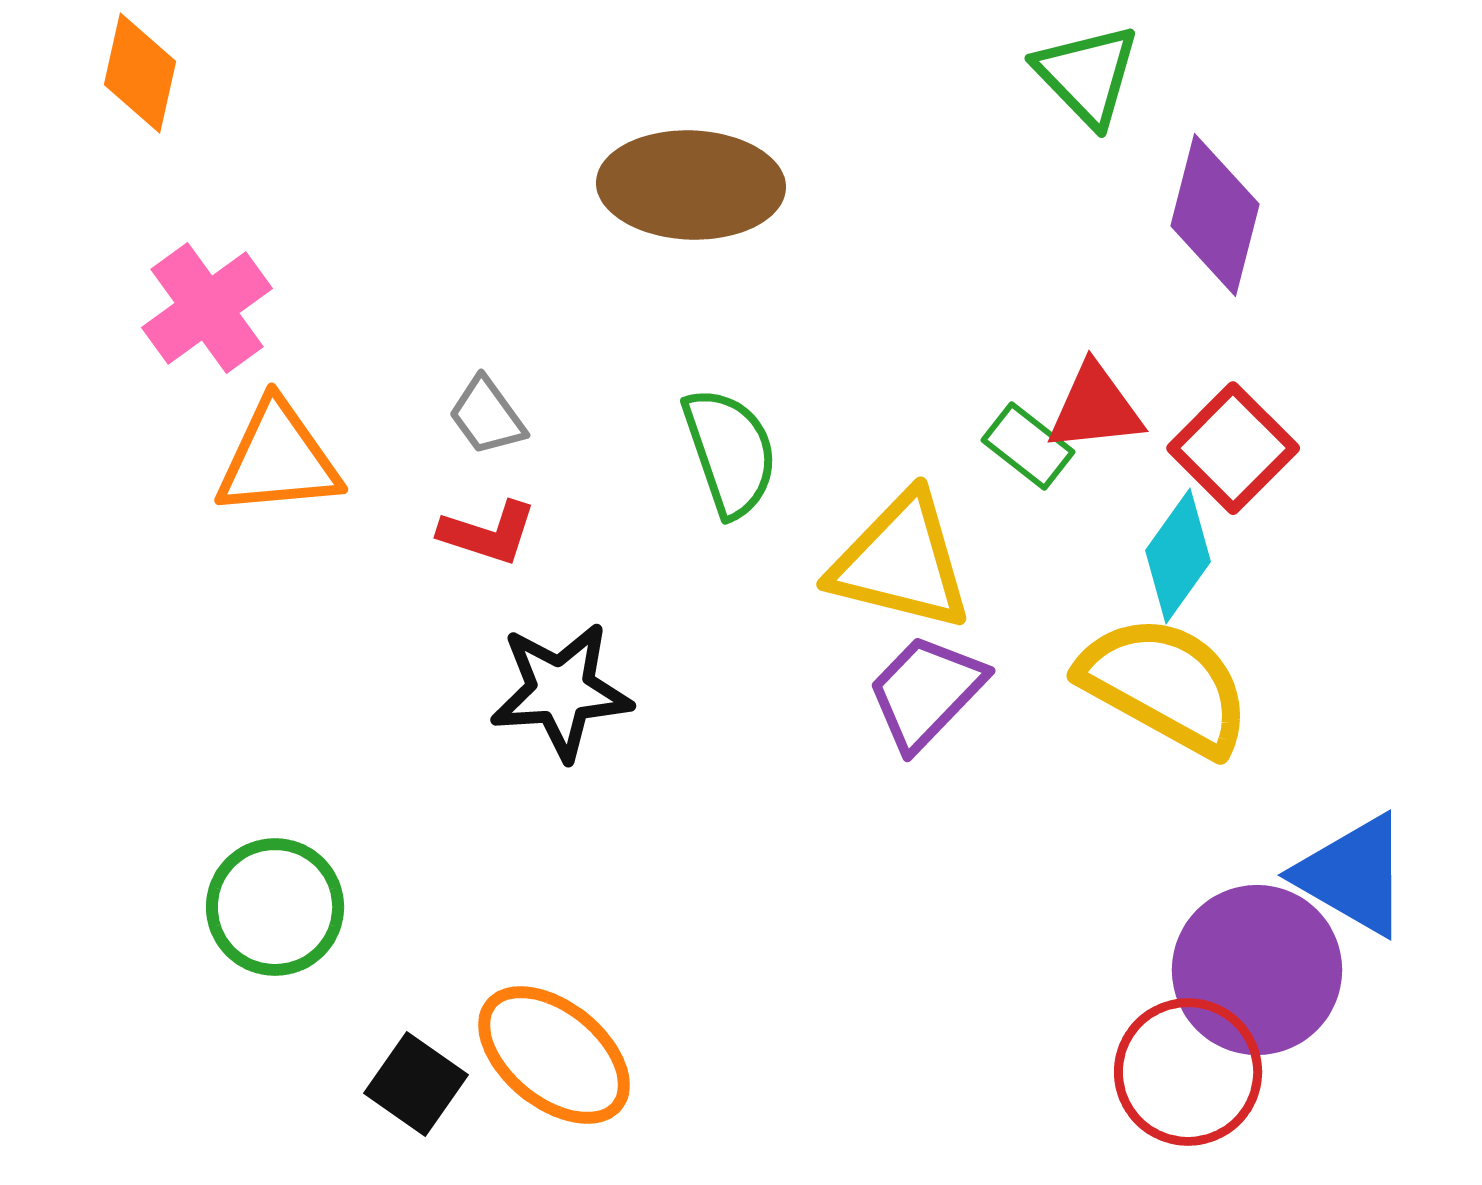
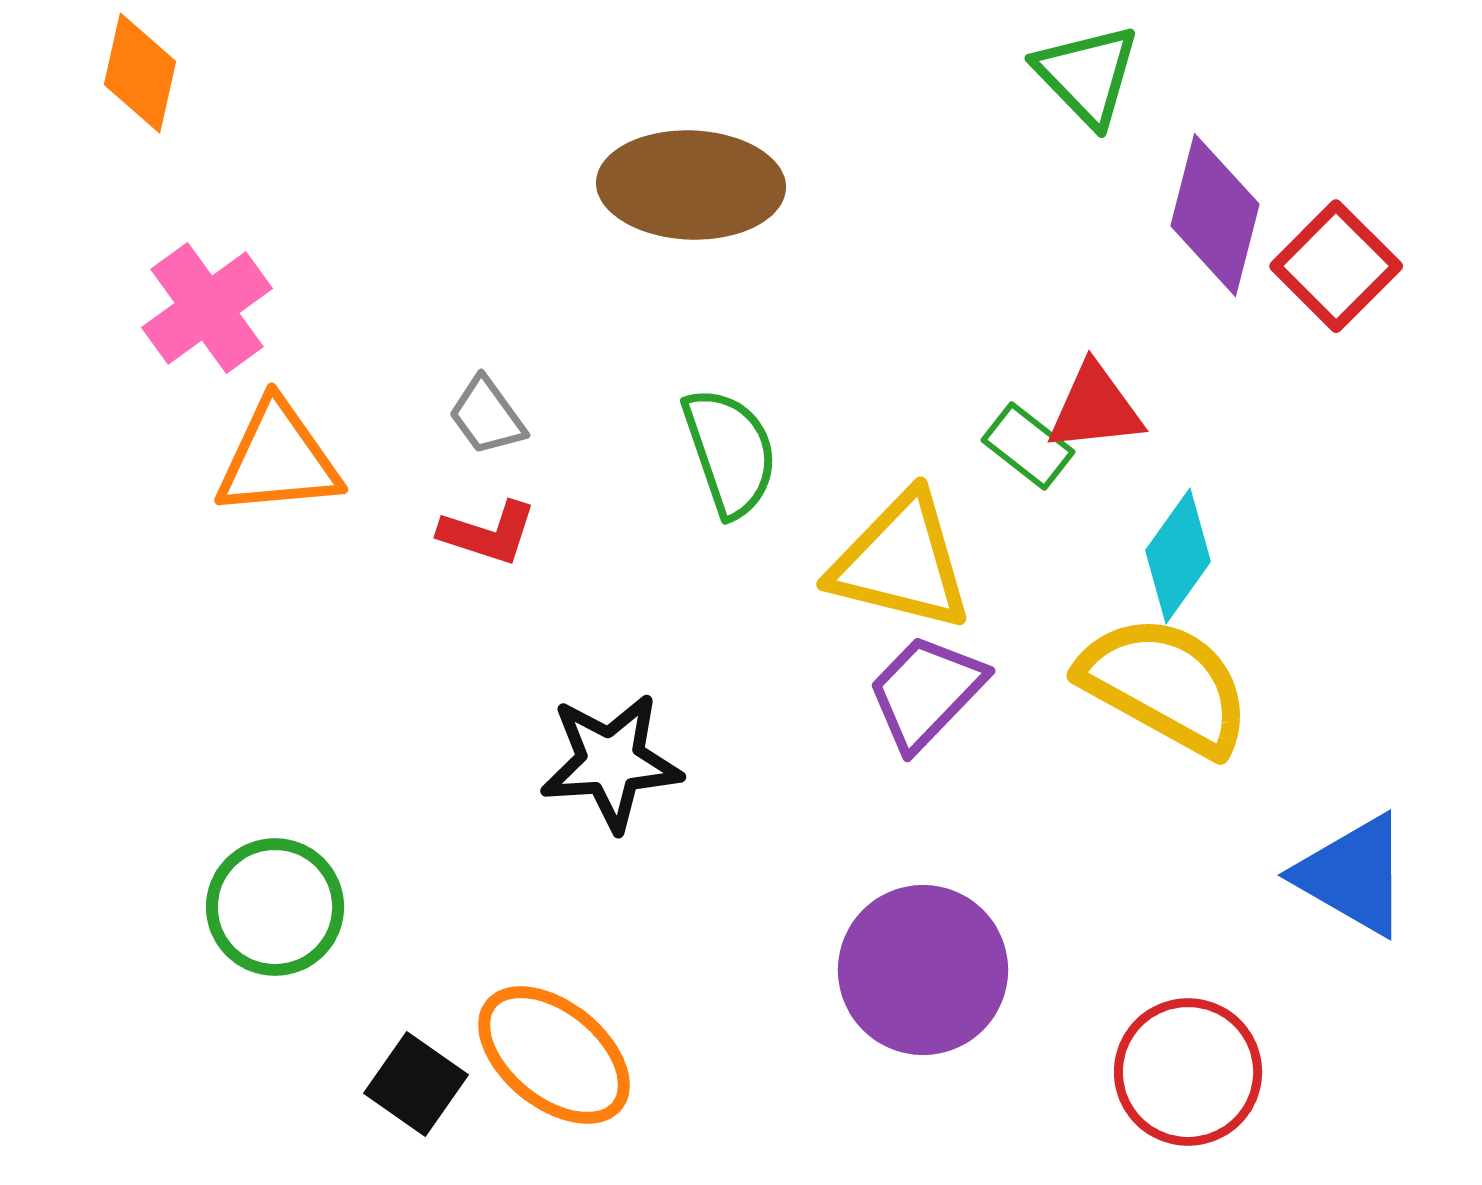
red square: moved 103 px right, 182 px up
black star: moved 50 px right, 71 px down
purple circle: moved 334 px left
